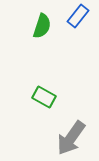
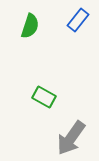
blue rectangle: moved 4 px down
green semicircle: moved 12 px left
